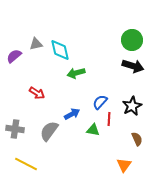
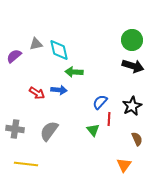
cyan diamond: moved 1 px left
green arrow: moved 2 px left, 1 px up; rotated 18 degrees clockwise
blue arrow: moved 13 px left, 24 px up; rotated 35 degrees clockwise
green triangle: rotated 40 degrees clockwise
yellow line: rotated 20 degrees counterclockwise
